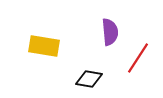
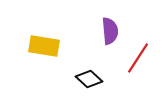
purple semicircle: moved 1 px up
black diamond: rotated 32 degrees clockwise
